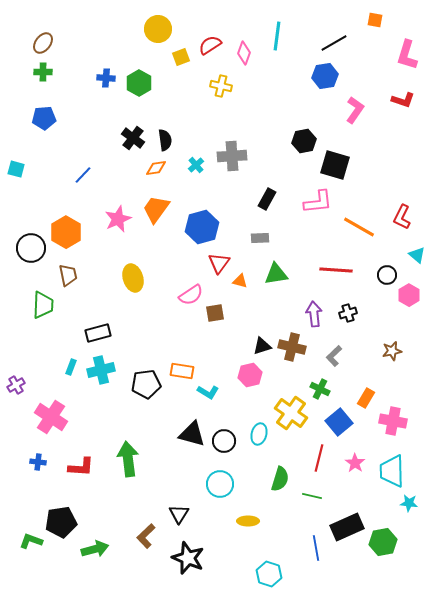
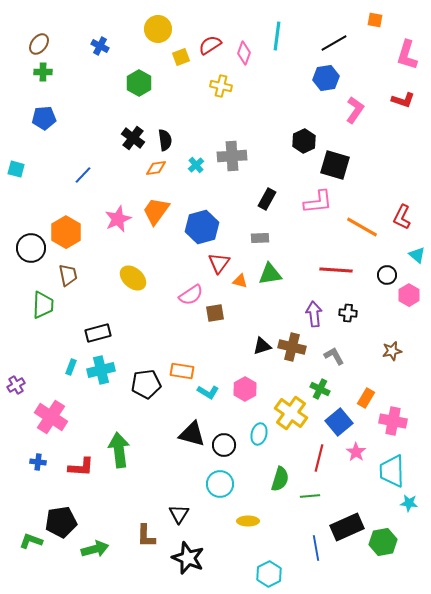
brown ellipse at (43, 43): moved 4 px left, 1 px down
blue hexagon at (325, 76): moved 1 px right, 2 px down
blue cross at (106, 78): moved 6 px left, 32 px up; rotated 24 degrees clockwise
black hexagon at (304, 141): rotated 15 degrees counterclockwise
orange trapezoid at (156, 209): moved 2 px down
orange line at (359, 227): moved 3 px right
green triangle at (276, 274): moved 6 px left
yellow ellipse at (133, 278): rotated 32 degrees counterclockwise
black cross at (348, 313): rotated 24 degrees clockwise
gray L-shape at (334, 356): rotated 105 degrees clockwise
pink hexagon at (250, 375): moved 5 px left, 14 px down; rotated 15 degrees counterclockwise
black circle at (224, 441): moved 4 px down
green arrow at (128, 459): moved 9 px left, 9 px up
pink star at (355, 463): moved 1 px right, 11 px up
green line at (312, 496): moved 2 px left; rotated 18 degrees counterclockwise
brown L-shape at (146, 536): rotated 45 degrees counterclockwise
cyan hexagon at (269, 574): rotated 15 degrees clockwise
